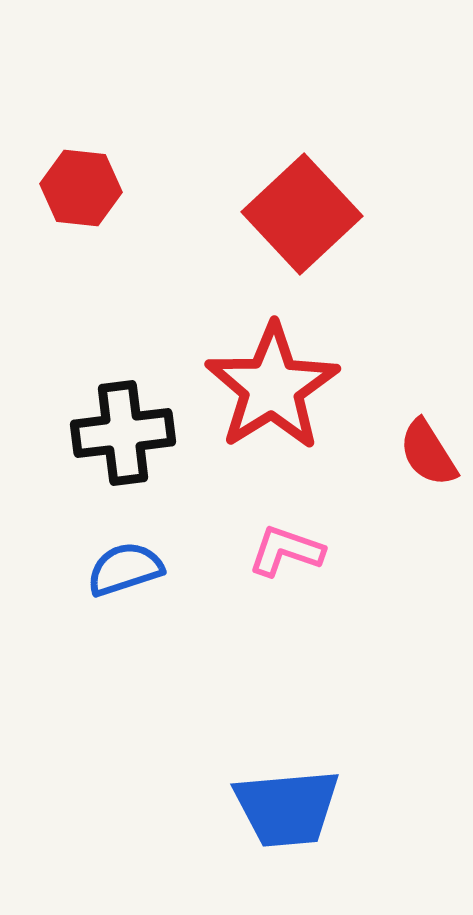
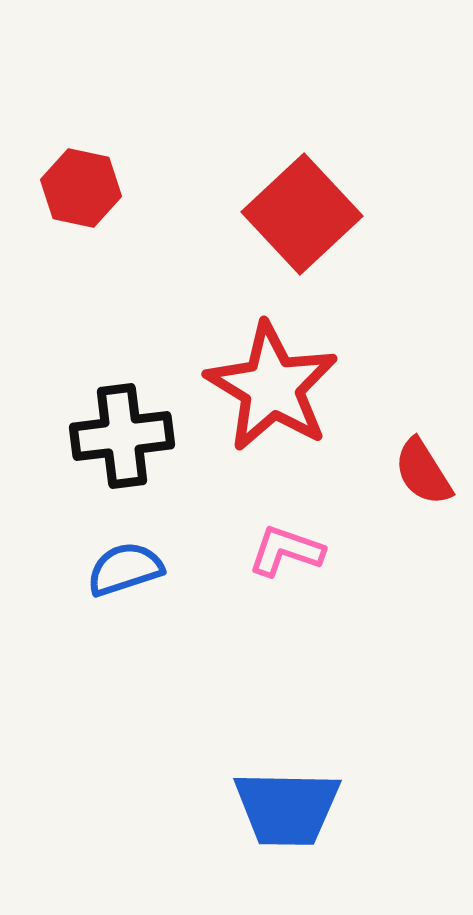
red hexagon: rotated 6 degrees clockwise
red star: rotated 9 degrees counterclockwise
black cross: moved 1 px left, 3 px down
red semicircle: moved 5 px left, 19 px down
blue trapezoid: rotated 6 degrees clockwise
